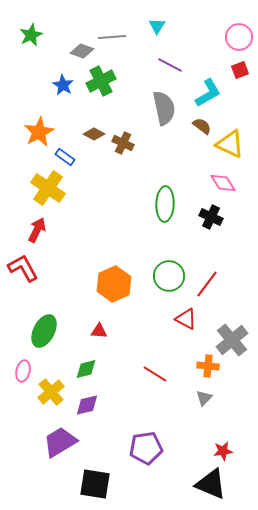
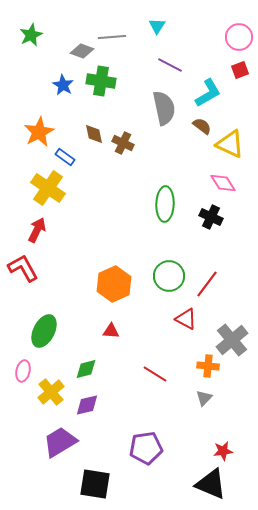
green cross at (101, 81): rotated 36 degrees clockwise
brown diamond at (94, 134): rotated 50 degrees clockwise
red triangle at (99, 331): moved 12 px right
